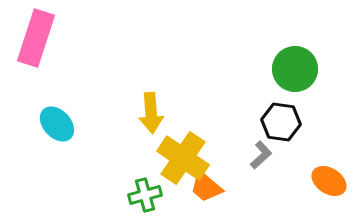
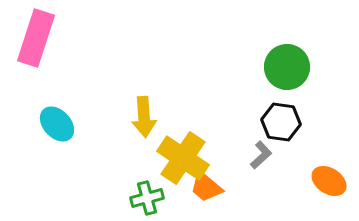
green circle: moved 8 px left, 2 px up
yellow arrow: moved 7 px left, 4 px down
green cross: moved 2 px right, 3 px down
